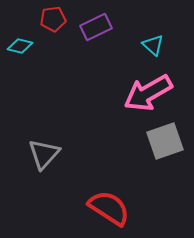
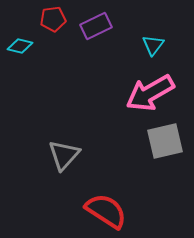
purple rectangle: moved 1 px up
cyan triangle: rotated 25 degrees clockwise
pink arrow: moved 2 px right
gray square: rotated 6 degrees clockwise
gray triangle: moved 20 px right, 1 px down
red semicircle: moved 3 px left, 3 px down
